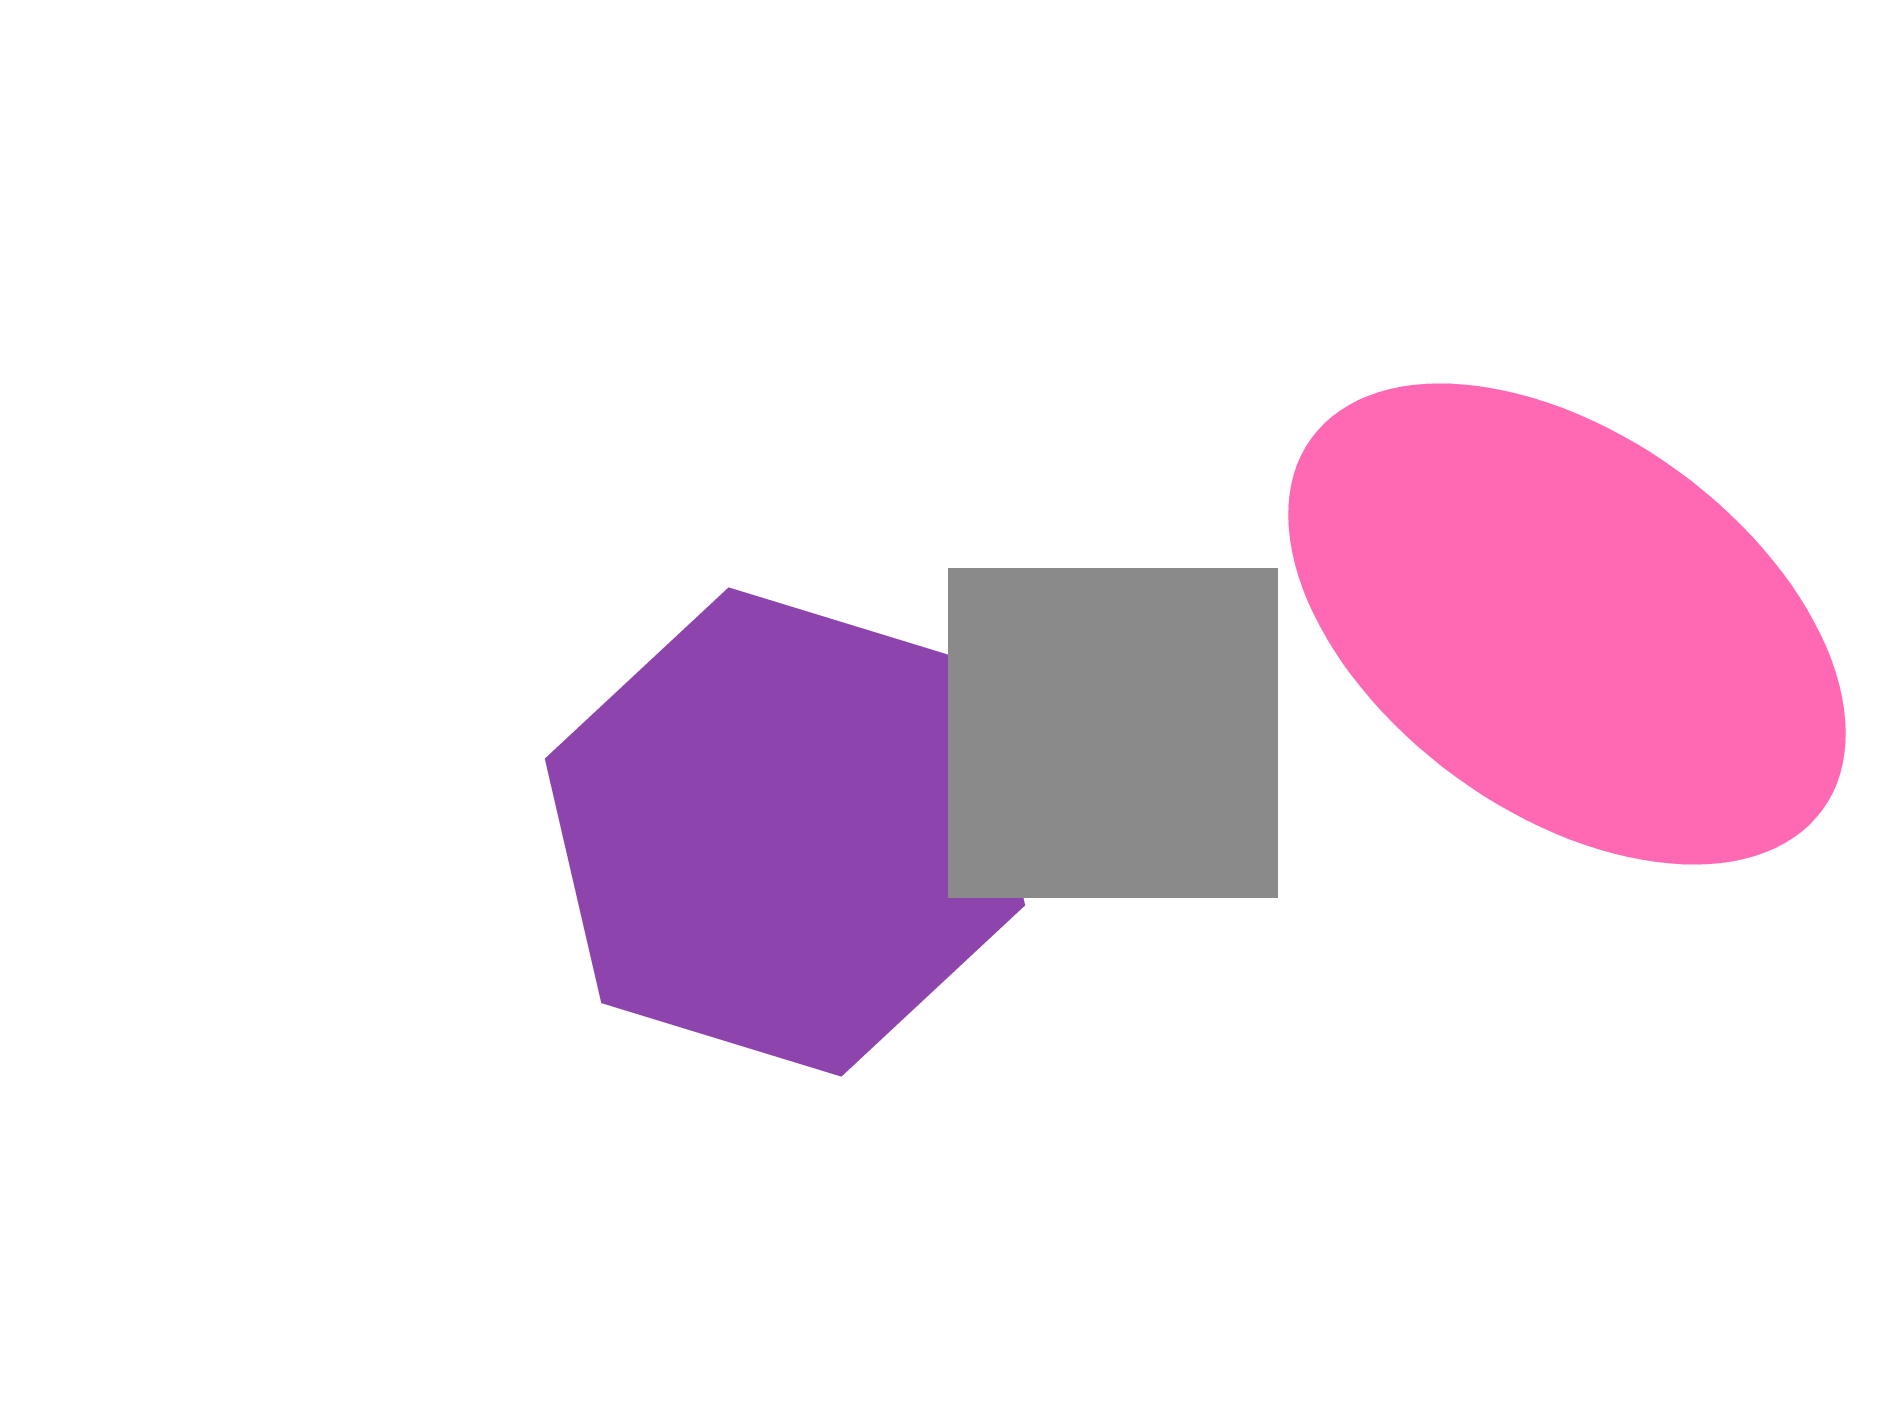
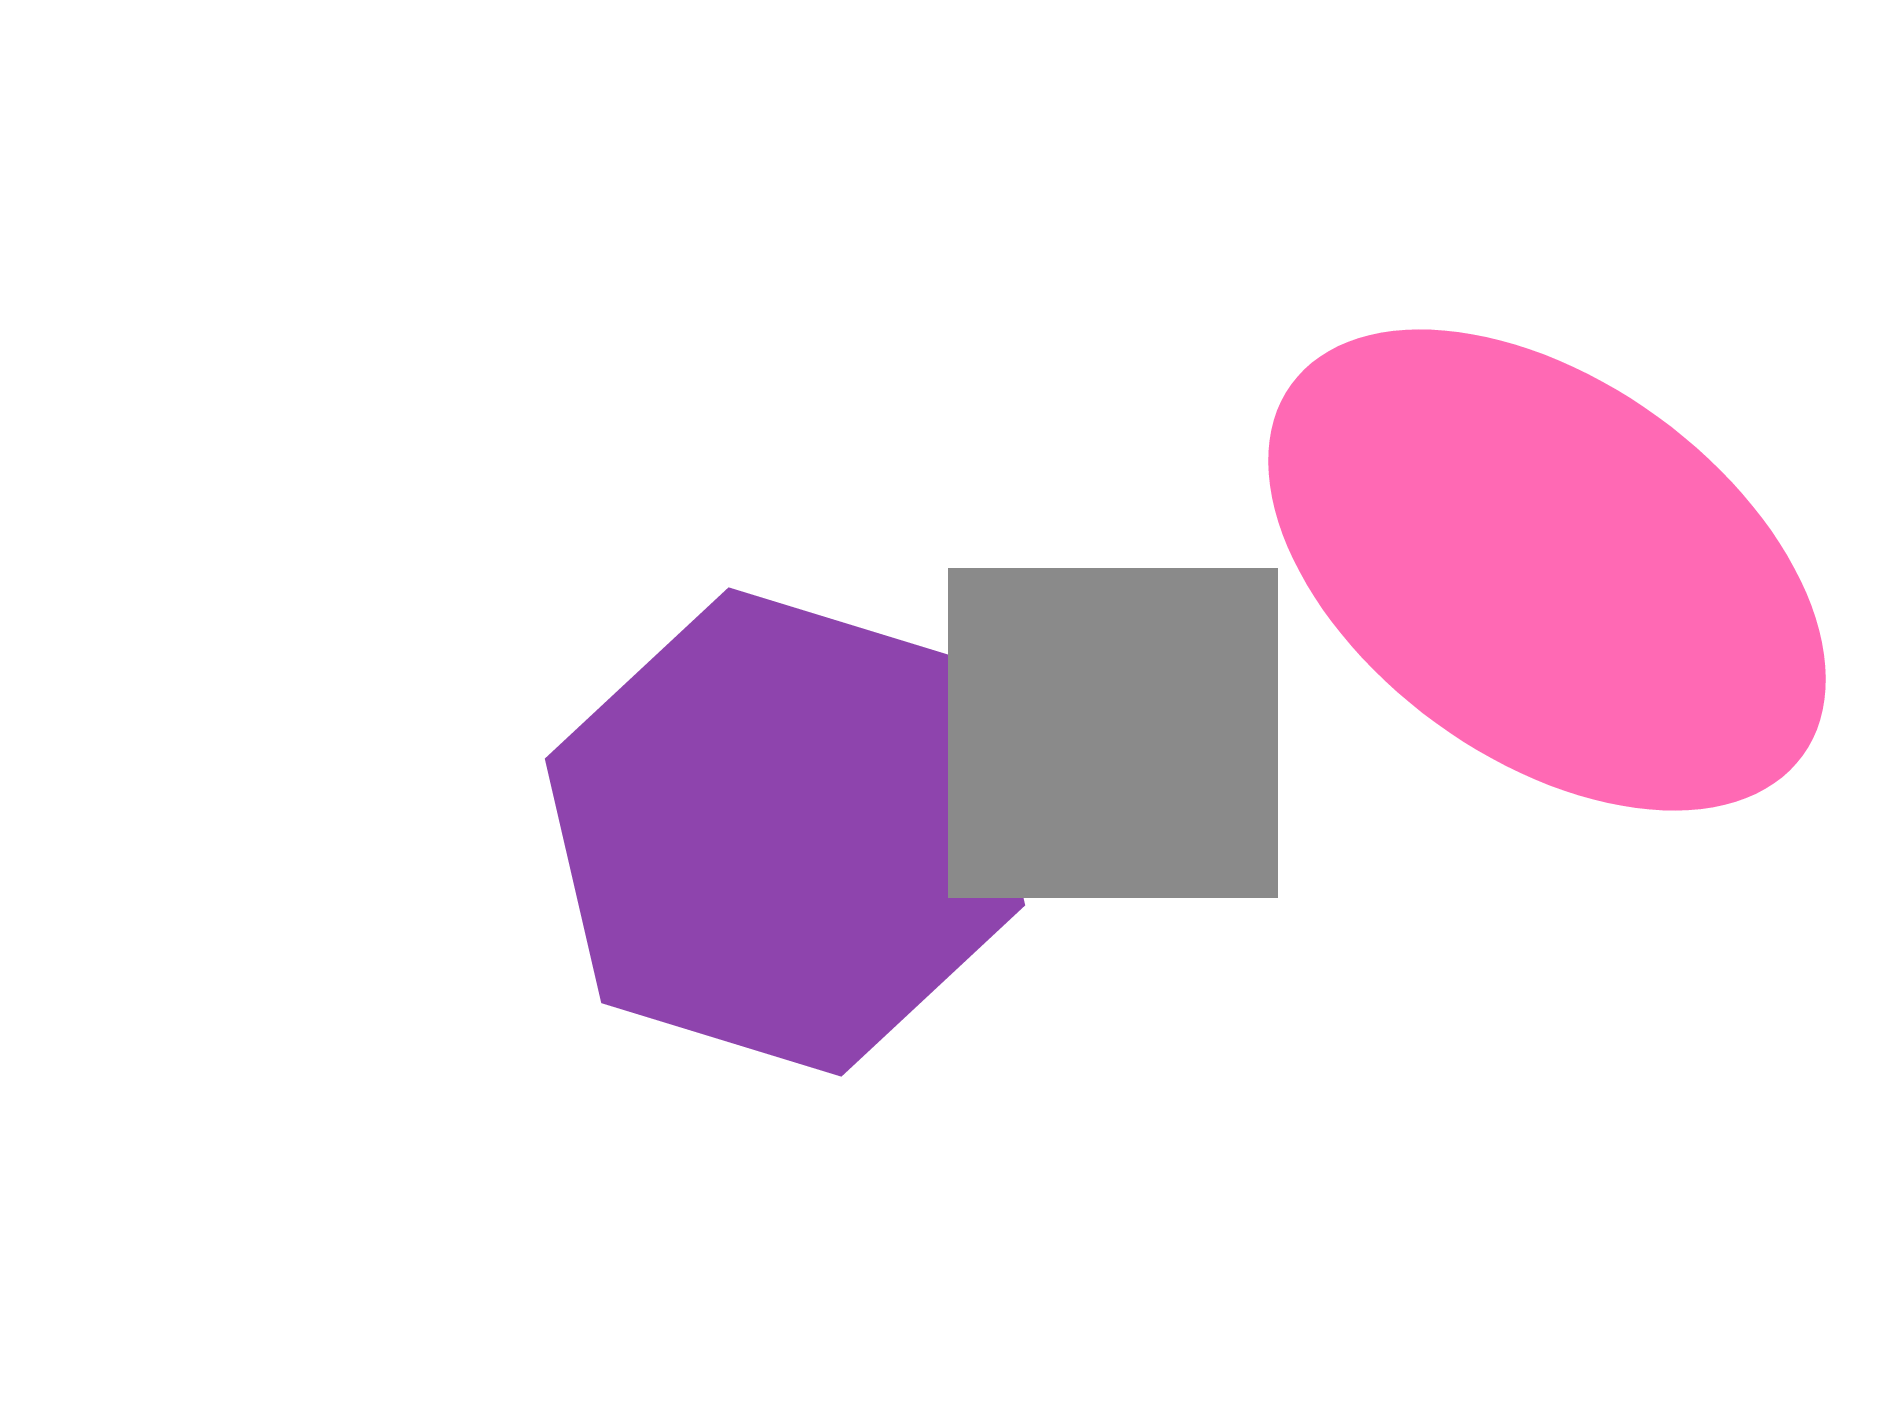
pink ellipse: moved 20 px left, 54 px up
